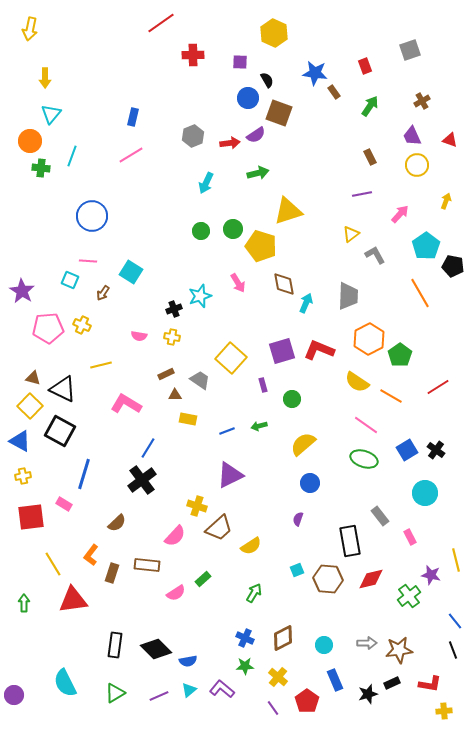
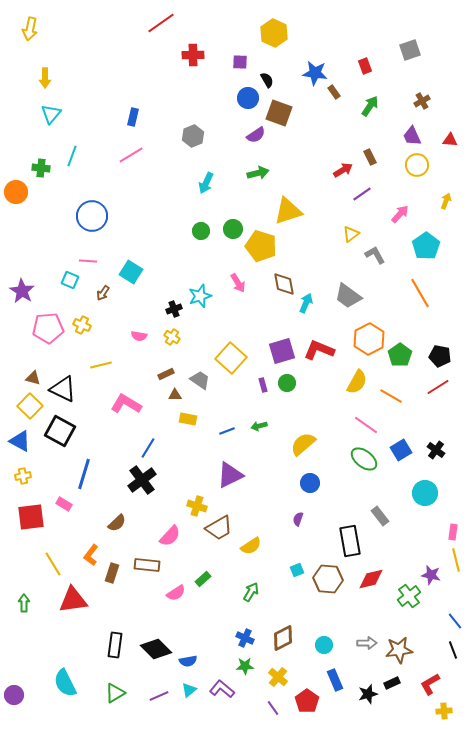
red triangle at (450, 140): rotated 14 degrees counterclockwise
orange circle at (30, 141): moved 14 px left, 51 px down
red arrow at (230, 143): moved 113 px right, 27 px down; rotated 24 degrees counterclockwise
purple line at (362, 194): rotated 24 degrees counterclockwise
black pentagon at (453, 266): moved 13 px left, 90 px down
gray trapezoid at (348, 296): rotated 124 degrees clockwise
yellow cross at (172, 337): rotated 21 degrees clockwise
yellow semicircle at (357, 382): rotated 95 degrees counterclockwise
green circle at (292, 399): moved 5 px left, 16 px up
blue square at (407, 450): moved 6 px left
green ellipse at (364, 459): rotated 20 degrees clockwise
brown trapezoid at (219, 528): rotated 12 degrees clockwise
pink semicircle at (175, 536): moved 5 px left
pink rectangle at (410, 537): moved 43 px right, 5 px up; rotated 35 degrees clockwise
green arrow at (254, 593): moved 3 px left, 1 px up
red L-shape at (430, 684): rotated 140 degrees clockwise
